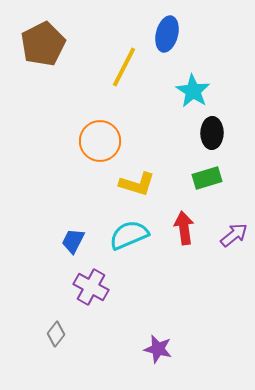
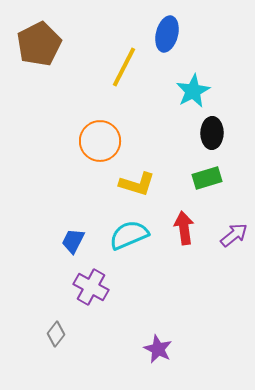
brown pentagon: moved 4 px left
cyan star: rotated 12 degrees clockwise
purple star: rotated 12 degrees clockwise
